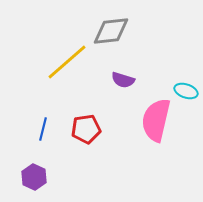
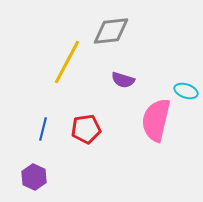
yellow line: rotated 21 degrees counterclockwise
